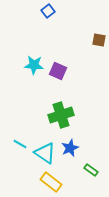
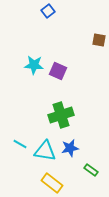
blue star: rotated 12 degrees clockwise
cyan triangle: moved 2 px up; rotated 25 degrees counterclockwise
yellow rectangle: moved 1 px right, 1 px down
